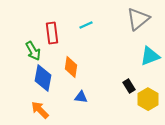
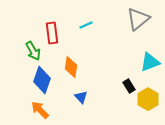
cyan triangle: moved 6 px down
blue diamond: moved 1 px left, 2 px down; rotated 8 degrees clockwise
blue triangle: rotated 40 degrees clockwise
